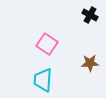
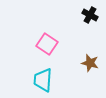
brown star: rotated 18 degrees clockwise
